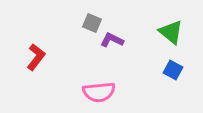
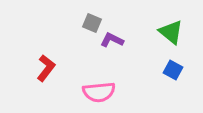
red L-shape: moved 10 px right, 11 px down
